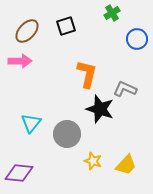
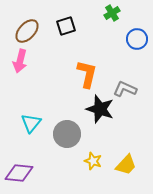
pink arrow: rotated 105 degrees clockwise
